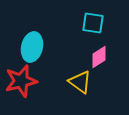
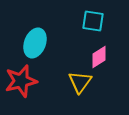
cyan square: moved 2 px up
cyan ellipse: moved 3 px right, 4 px up; rotated 8 degrees clockwise
yellow triangle: rotated 30 degrees clockwise
